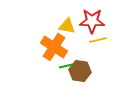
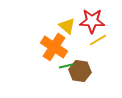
yellow triangle: rotated 30 degrees clockwise
yellow line: rotated 18 degrees counterclockwise
